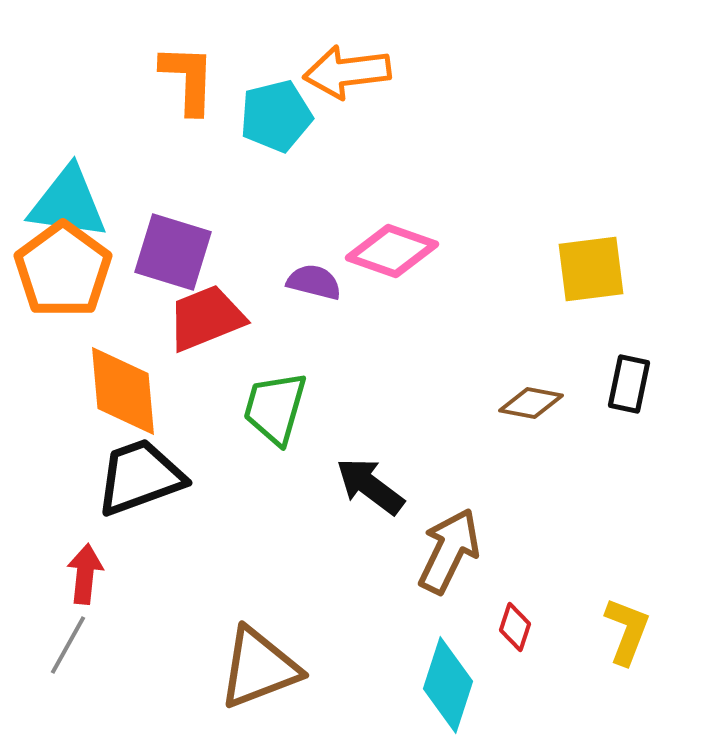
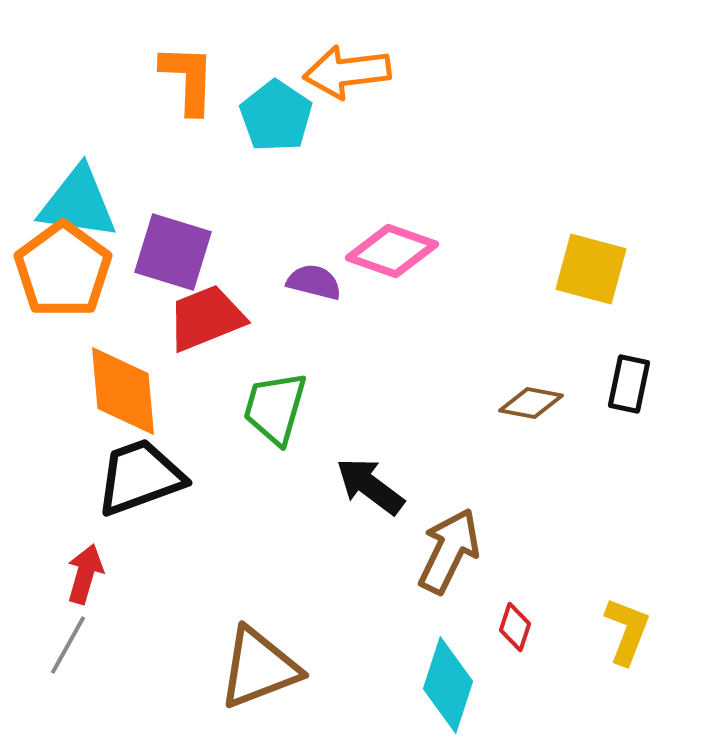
cyan pentagon: rotated 24 degrees counterclockwise
cyan triangle: moved 10 px right
yellow square: rotated 22 degrees clockwise
red arrow: rotated 10 degrees clockwise
